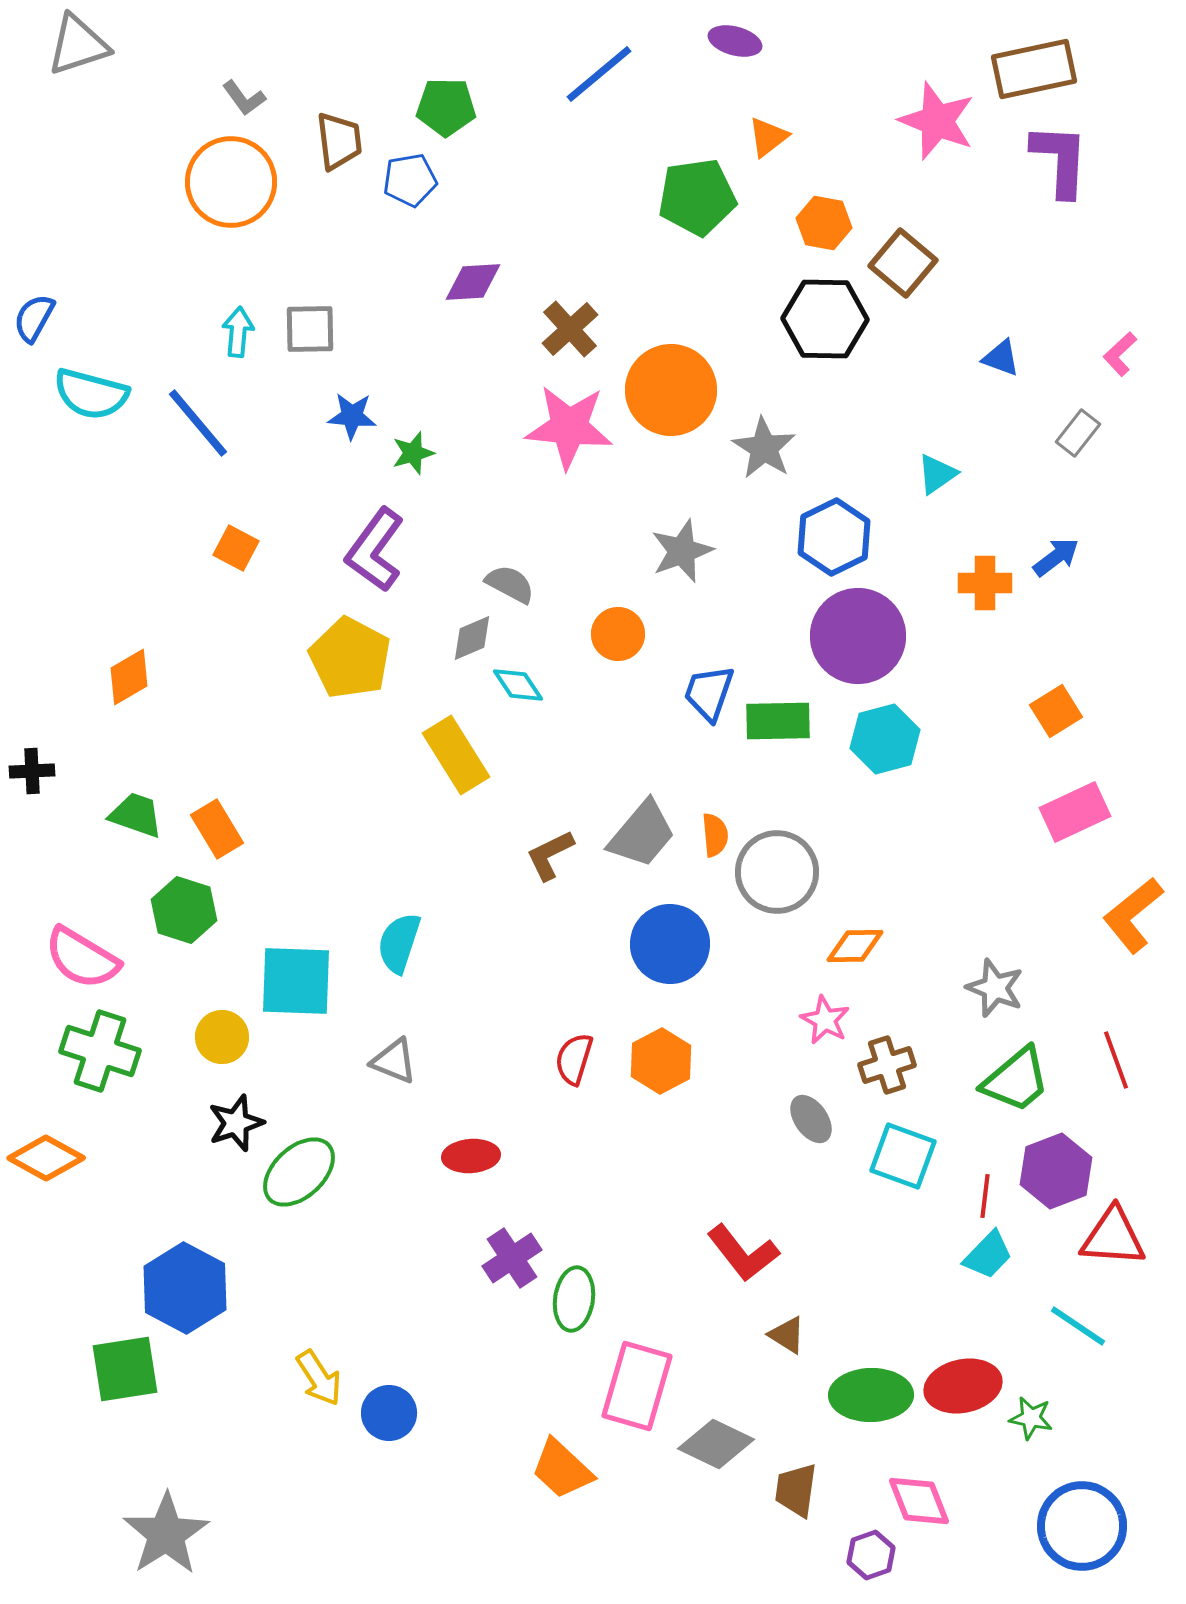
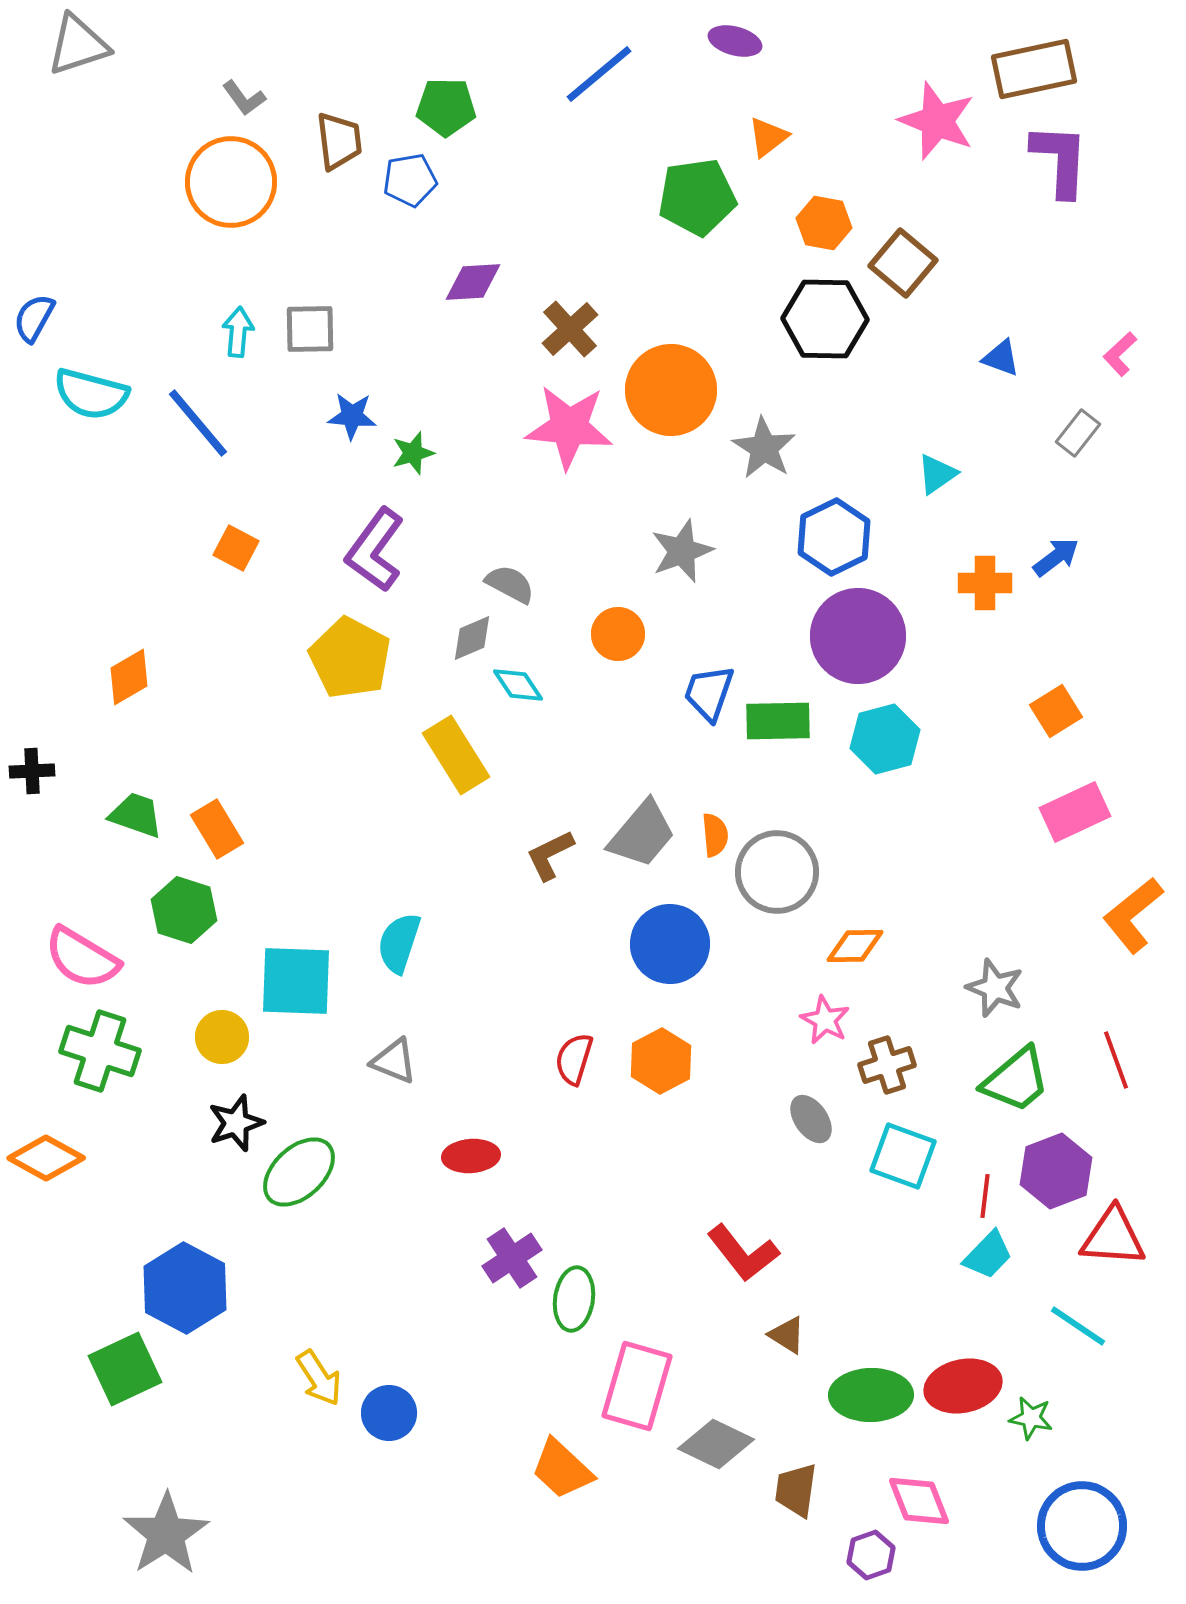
green square at (125, 1369): rotated 16 degrees counterclockwise
